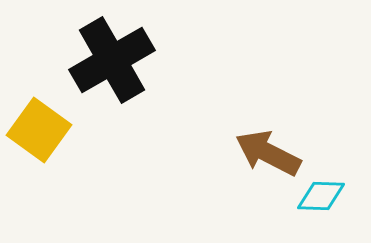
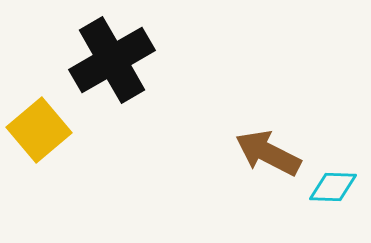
yellow square: rotated 14 degrees clockwise
cyan diamond: moved 12 px right, 9 px up
